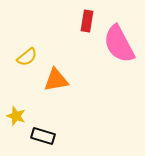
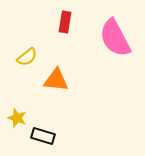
red rectangle: moved 22 px left, 1 px down
pink semicircle: moved 4 px left, 6 px up
orange triangle: rotated 16 degrees clockwise
yellow star: moved 1 px right, 2 px down
